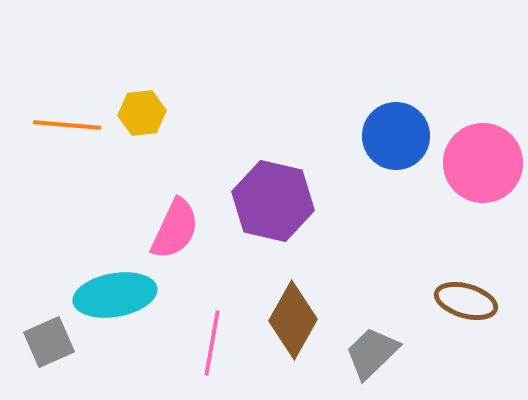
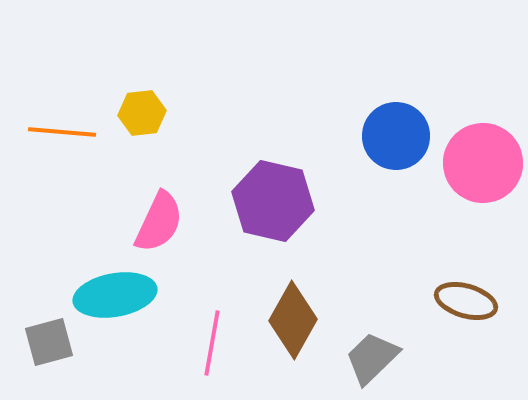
orange line: moved 5 px left, 7 px down
pink semicircle: moved 16 px left, 7 px up
gray square: rotated 9 degrees clockwise
gray trapezoid: moved 5 px down
